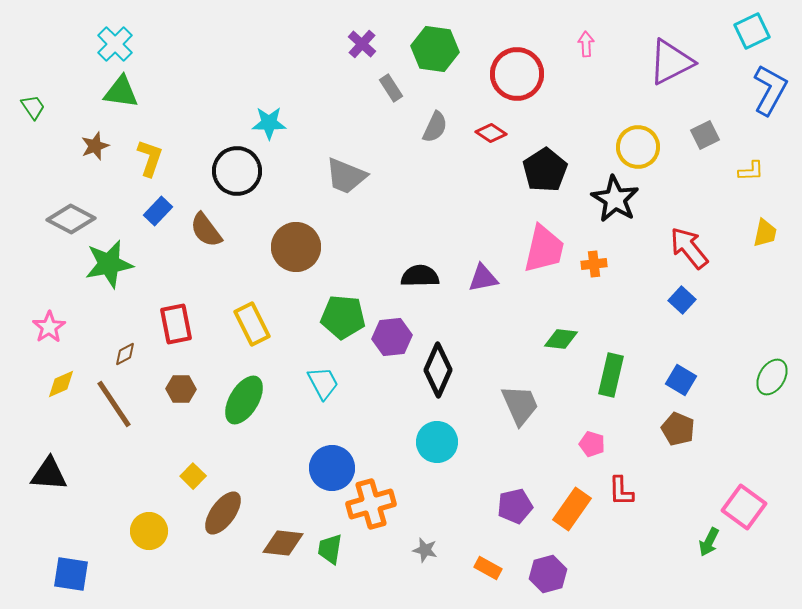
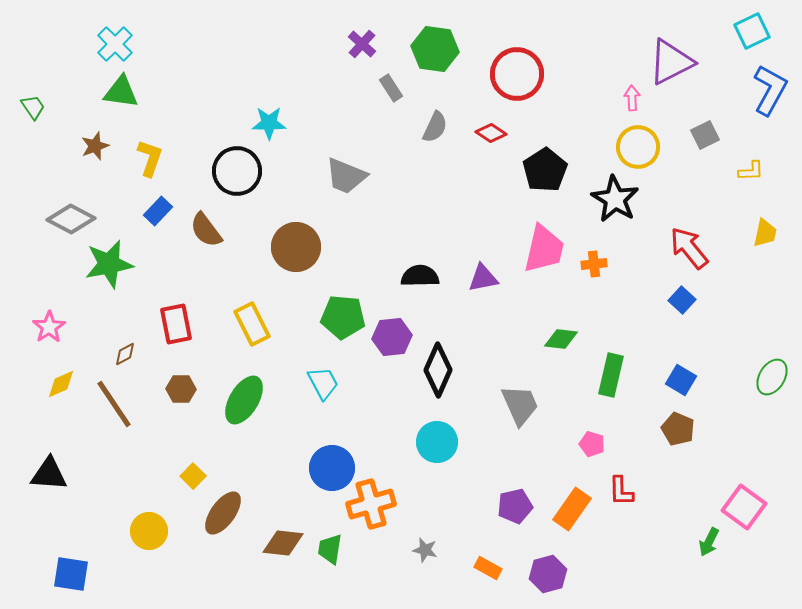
pink arrow at (586, 44): moved 46 px right, 54 px down
